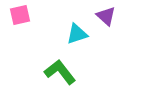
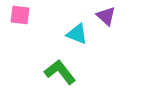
pink square: rotated 20 degrees clockwise
cyan triangle: rotated 40 degrees clockwise
